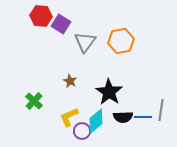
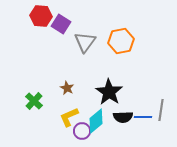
brown star: moved 3 px left, 7 px down
